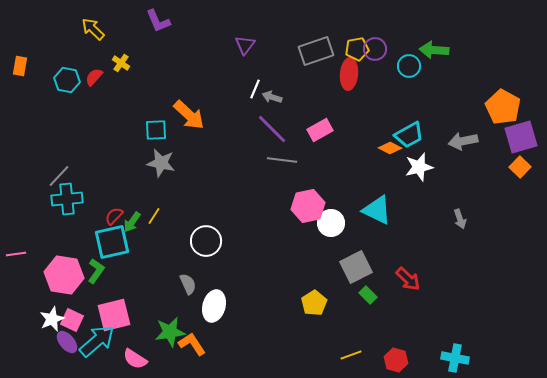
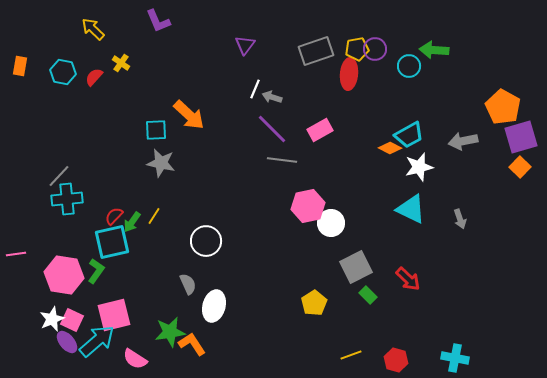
cyan hexagon at (67, 80): moved 4 px left, 8 px up
cyan triangle at (377, 210): moved 34 px right, 1 px up
